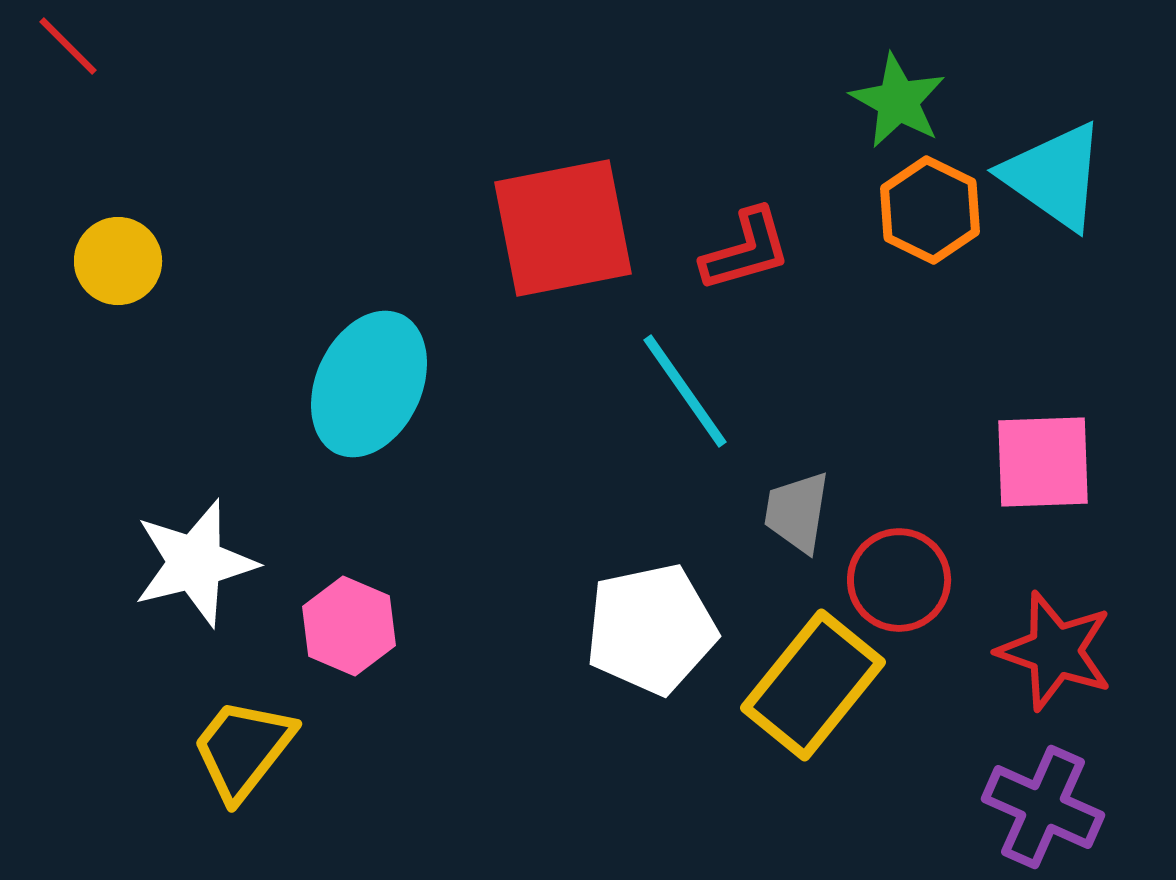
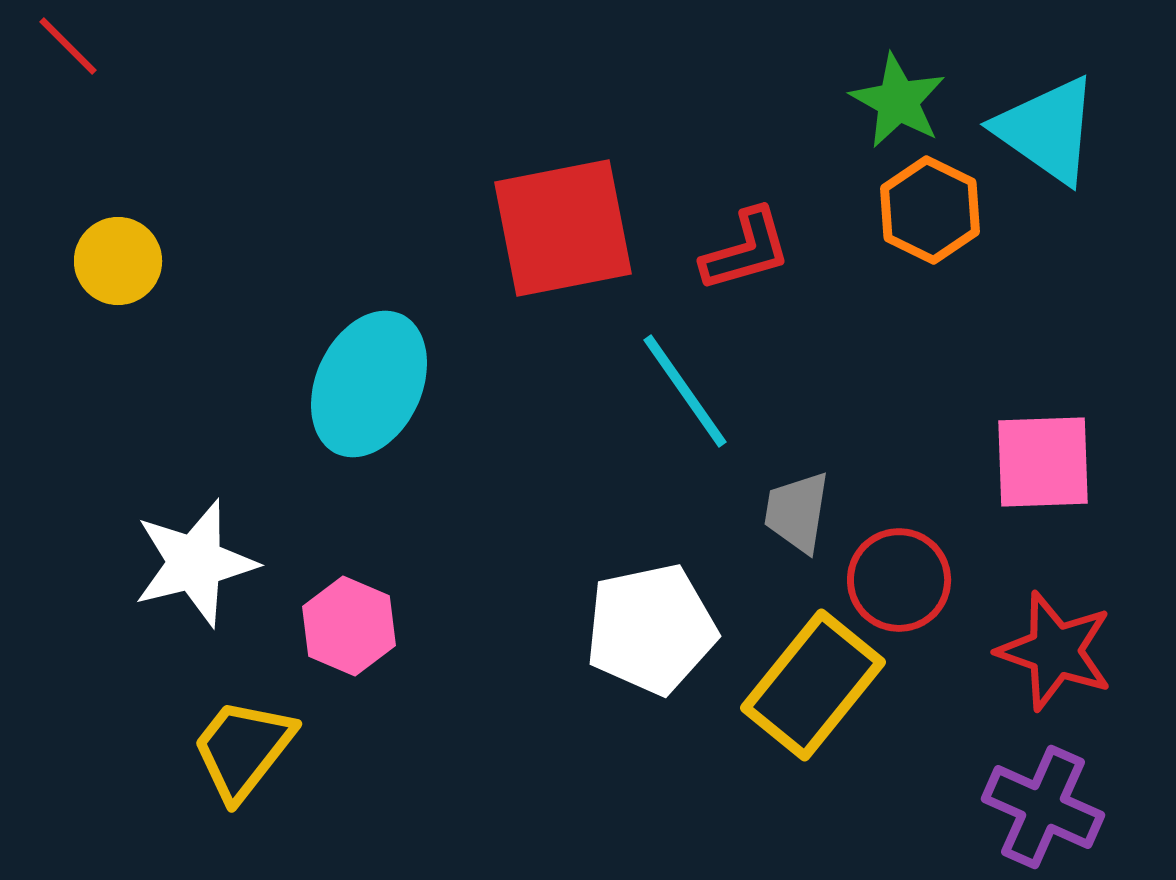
cyan triangle: moved 7 px left, 46 px up
